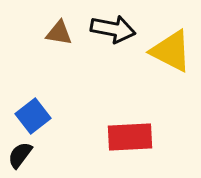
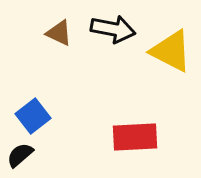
brown triangle: rotated 16 degrees clockwise
red rectangle: moved 5 px right
black semicircle: rotated 12 degrees clockwise
